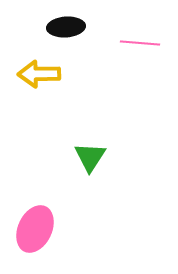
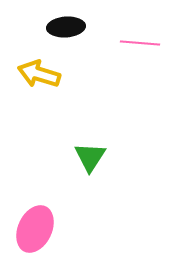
yellow arrow: rotated 18 degrees clockwise
